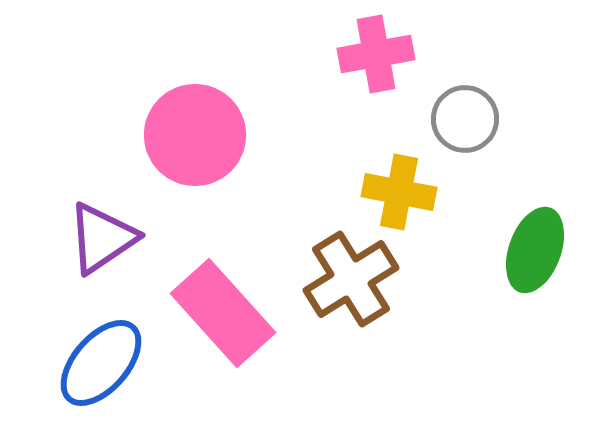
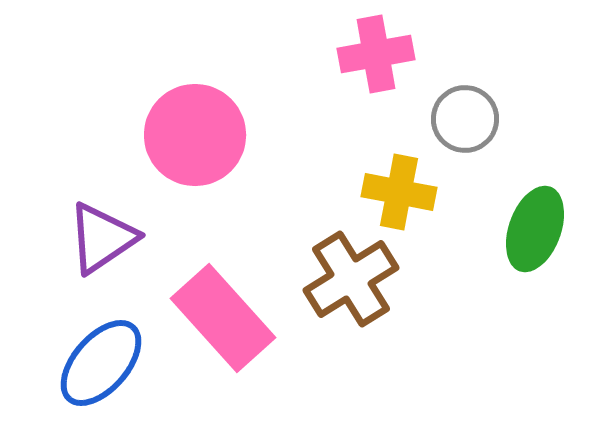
green ellipse: moved 21 px up
pink rectangle: moved 5 px down
